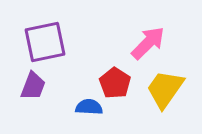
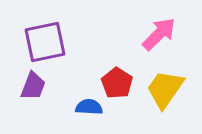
pink arrow: moved 11 px right, 9 px up
red pentagon: moved 2 px right
